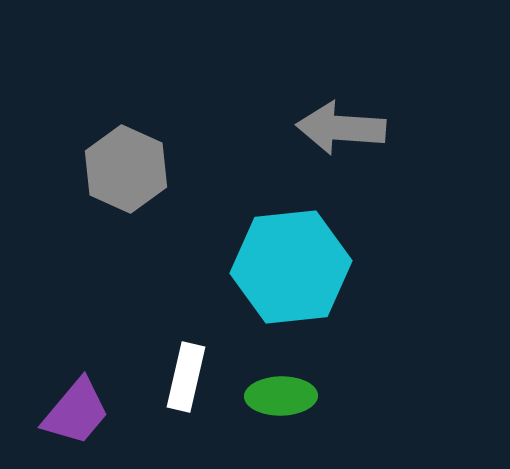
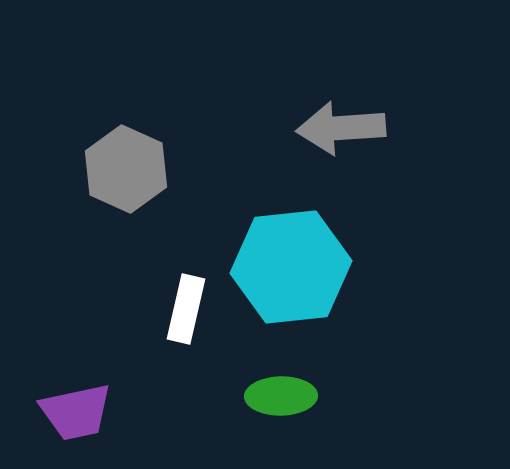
gray arrow: rotated 8 degrees counterclockwise
white rectangle: moved 68 px up
purple trapezoid: rotated 38 degrees clockwise
